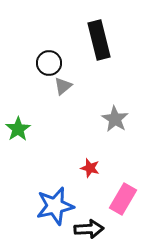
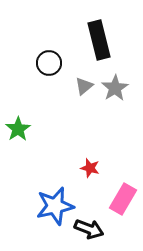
gray triangle: moved 21 px right
gray star: moved 31 px up; rotated 8 degrees clockwise
black arrow: rotated 24 degrees clockwise
